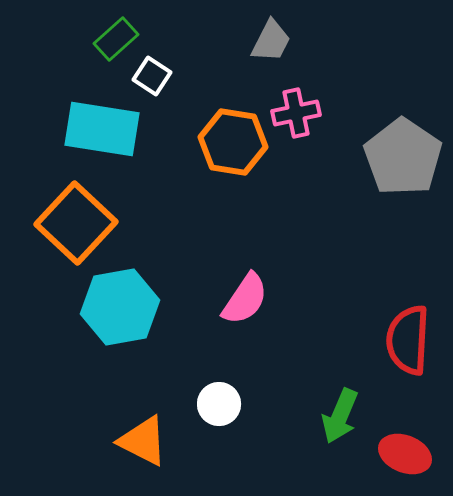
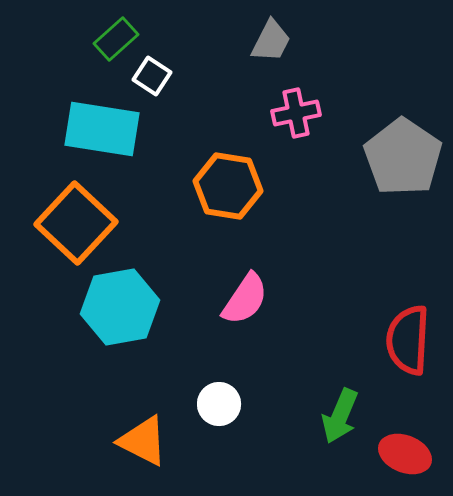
orange hexagon: moved 5 px left, 44 px down
